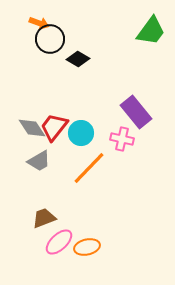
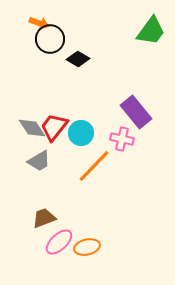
orange line: moved 5 px right, 2 px up
